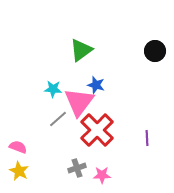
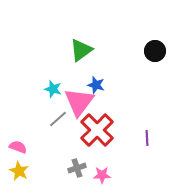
cyan star: rotated 12 degrees clockwise
